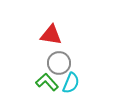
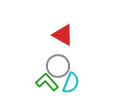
red triangle: moved 12 px right; rotated 20 degrees clockwise
gray circle: moved 1 px left, 3 px down
